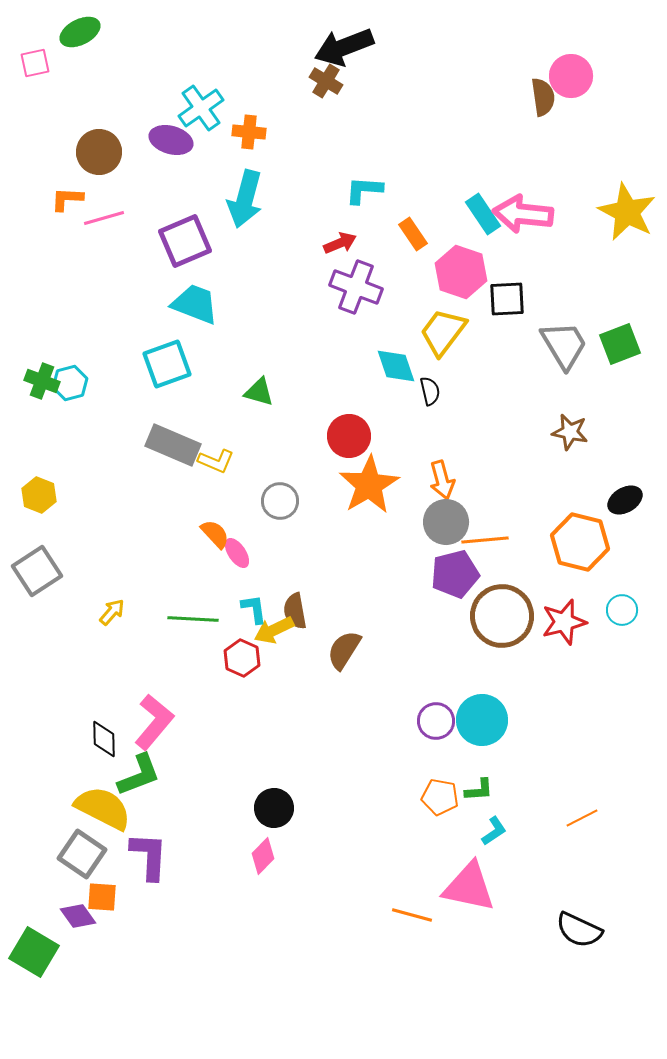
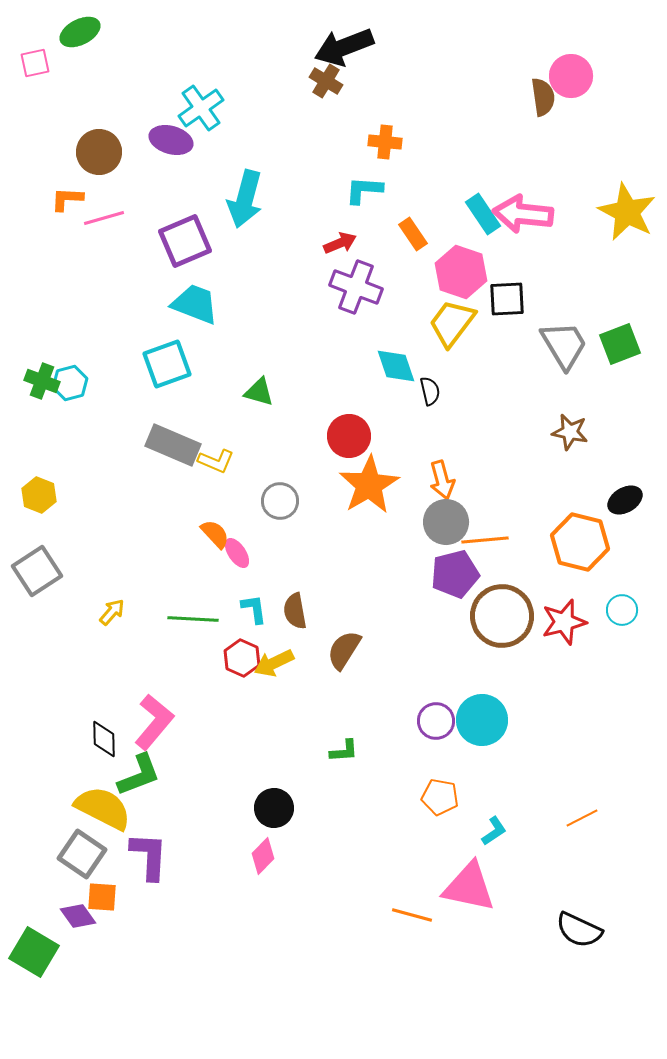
orange cross at (249, 132): moved 136 px right, 10 px down
yellow trapezoid at (443, 332): moved 9 px right, 9 px up
yellow arrow at (274, 630): moved 33 px down
green L-shape at (479, 790): moved 135 px left, 39 px up
